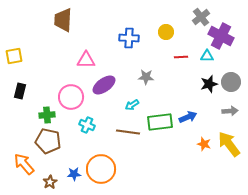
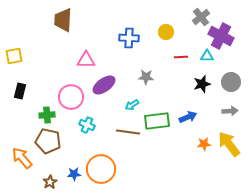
black star: moved 7 px left
green rectangle: moved 3 px left, 1 px up
orange star: rotated 24 degrees counterclockwise
orange arrow: moved 2 px left, 6 px up
